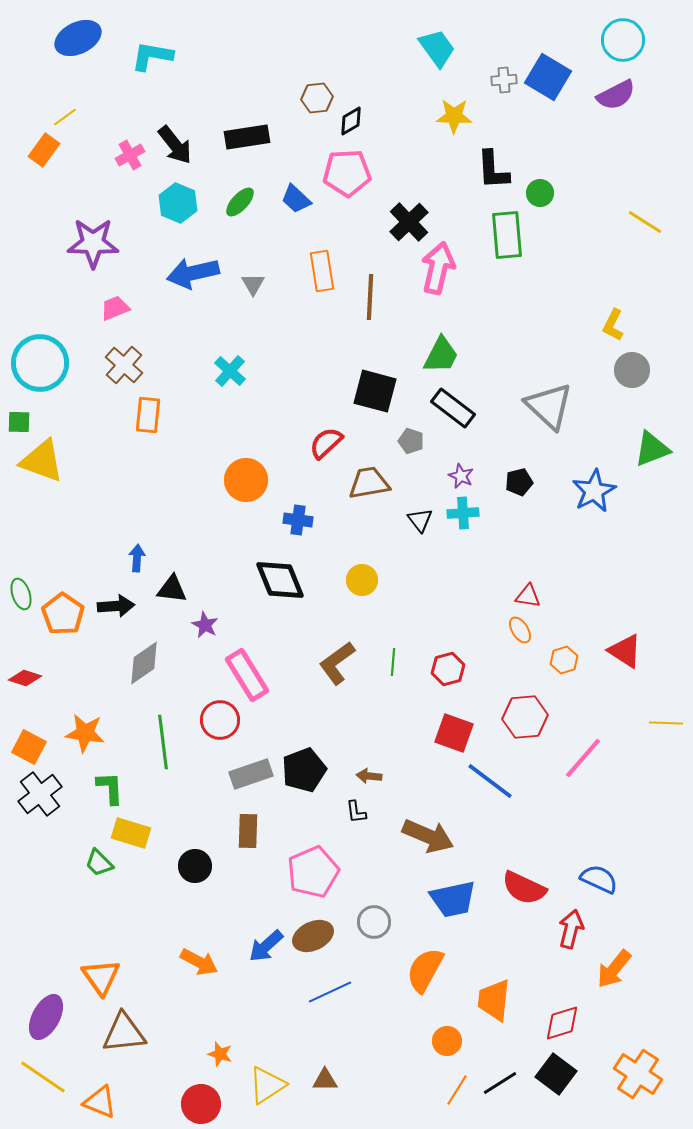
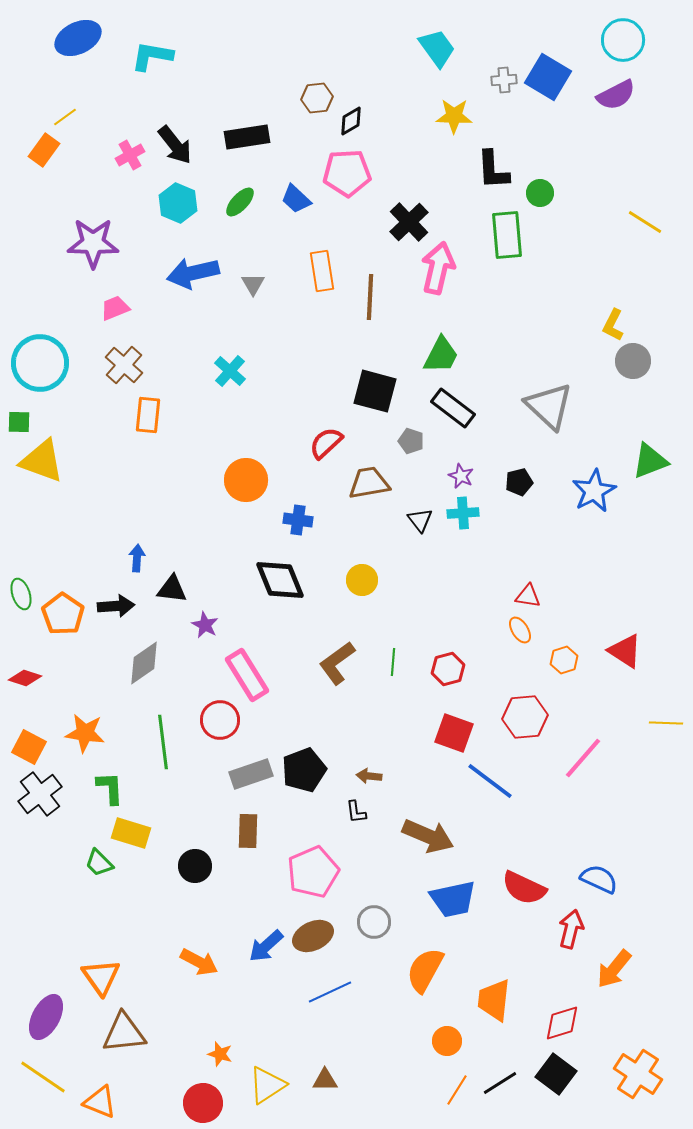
gray circle at (632, 370): moved 1 px right, 9 px up
green triangle at (652, 449): moved 2 px left, 12 px down
red circle at (201, 1104): moved 2 px right, 1 px up
